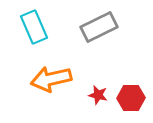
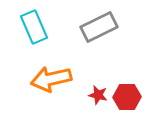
red hexagon: moved 4 px left, 1 px up
